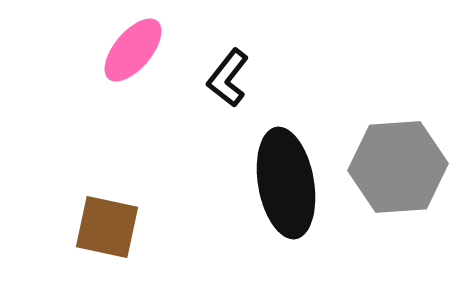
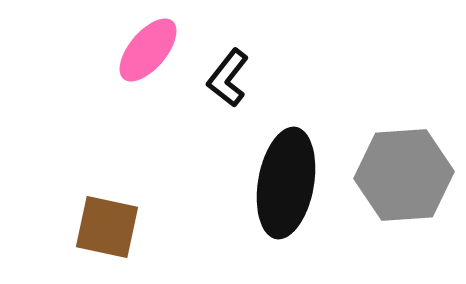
pink ellipse: moved 15 px right
gray hexagon: moved 6 px right, 8 px down
black ellipse: rotated 20 degrees clockwise
